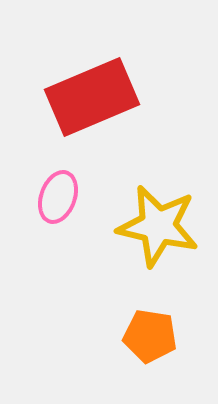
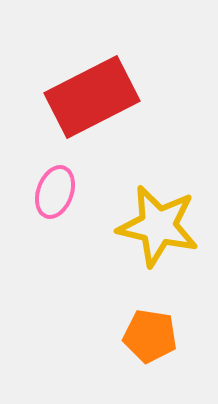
red rectangle: rotated 4 degrees counterclockwise
pink ellipse: moved 3 px left, 5 px up
